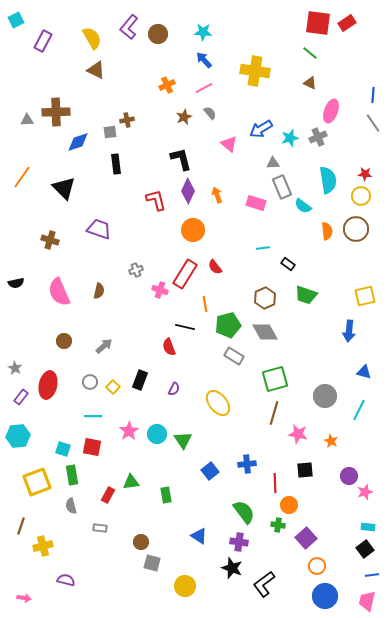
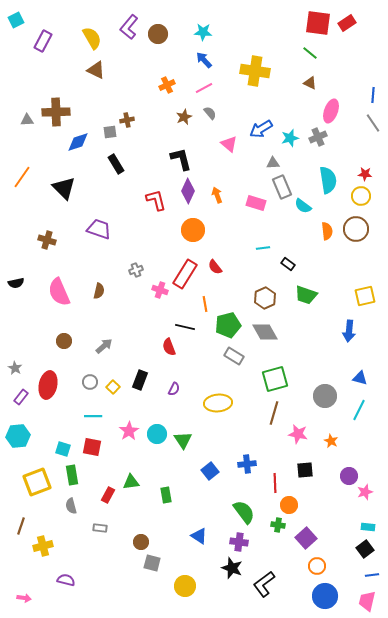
black rectangle at (116, 164): rotated 24 degrees counterclockwise
brown cross at (50, 240): moved 3 px left
blue triangle at (364, 372): moved 4 px left, 6 px down
yellow ellipse at (218, 403): rotated 56 degrees counterclockwise
